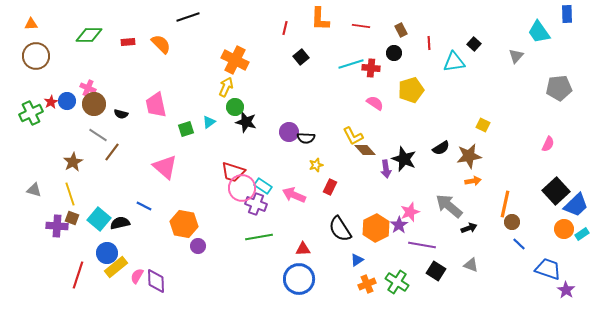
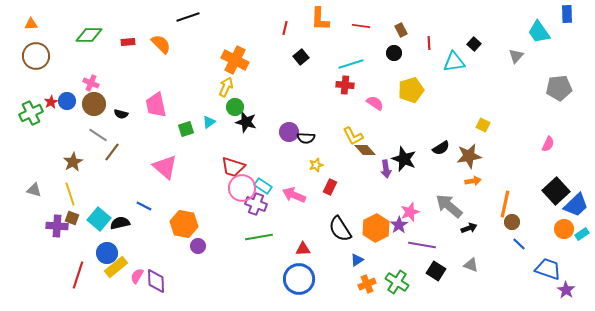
red cross at (371, 68): moved 26 px left, 17 px down
pink cross at (88, 88): moved 3 px right, 5 px up
red trapezoid at (233, 172): moved 5 px up
